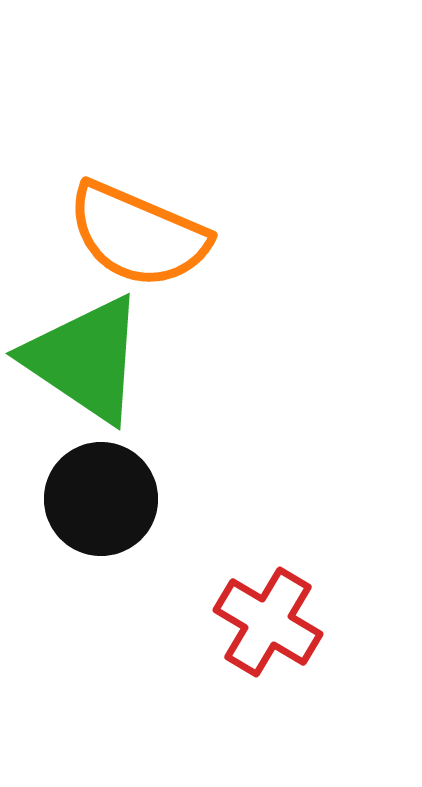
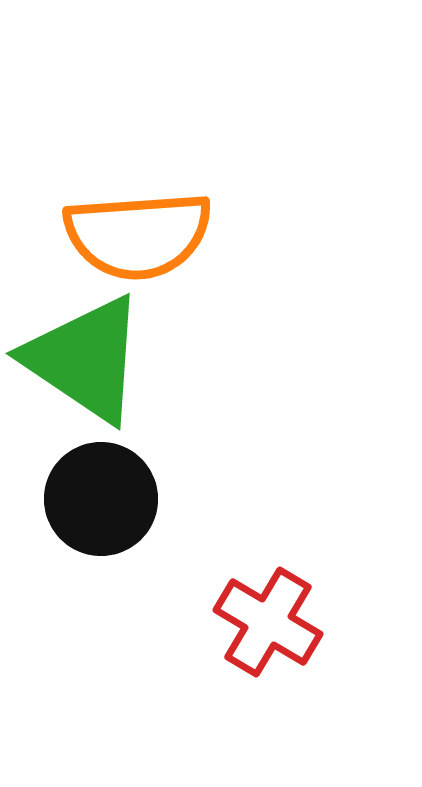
orange semicircle: rotated 27 degrees counterclockwise
